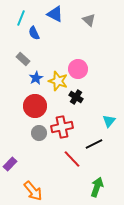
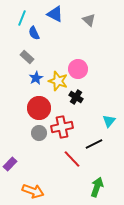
cyan line: moved 1 px right
gray rectangle: moved 4 px right, 2 px up
red circle: moved 4 px right, 2 px down
orange arrow: rotated 30 degrees counterclockwise
